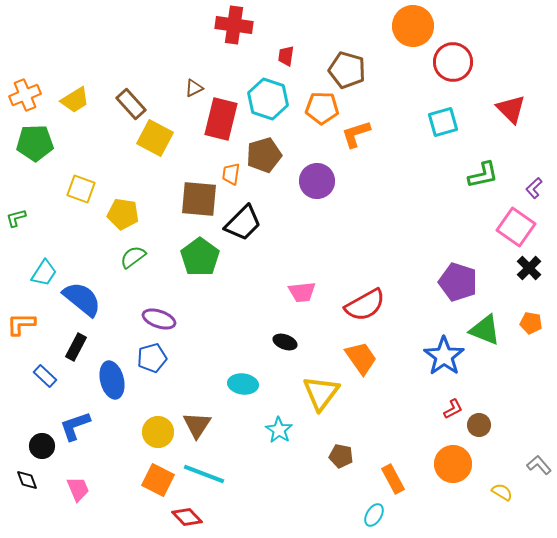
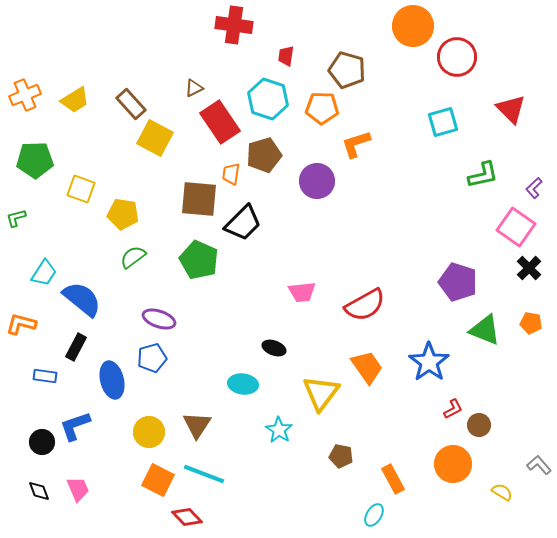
red circle at (453, 62): moved 4 px right, 5 px up
red rectangle at (221, 119): moved 1 px left, 3 px down; rotated 48 degrees counterclockwise
orange L-shape at (356, 134): moved 10 px down
green pentagon at (35, 143): moved 17 px down
green pentagon at (200, 257): moved 1 px left, 3 px down; rotated 12 degrees counterclockwise
orange L-shape at (21, 324): rotated 16 degrees clockwise
black ellipse at (285, 342): moved 11 px left, 6 px down
blue star at (444, 356): moved 15 px left, 6 px down
orange trapezoid at (361, 358): moved 6 px right, 9 px down
blue rectangle at (45, 376): rotated 35 degrees counterclockwise
yellow circle at (158, 432): moved 9 px left
black circle at (42, 446): moved 4 px up
black diamond at (27, 480): moved 12 px right, 11 px down
